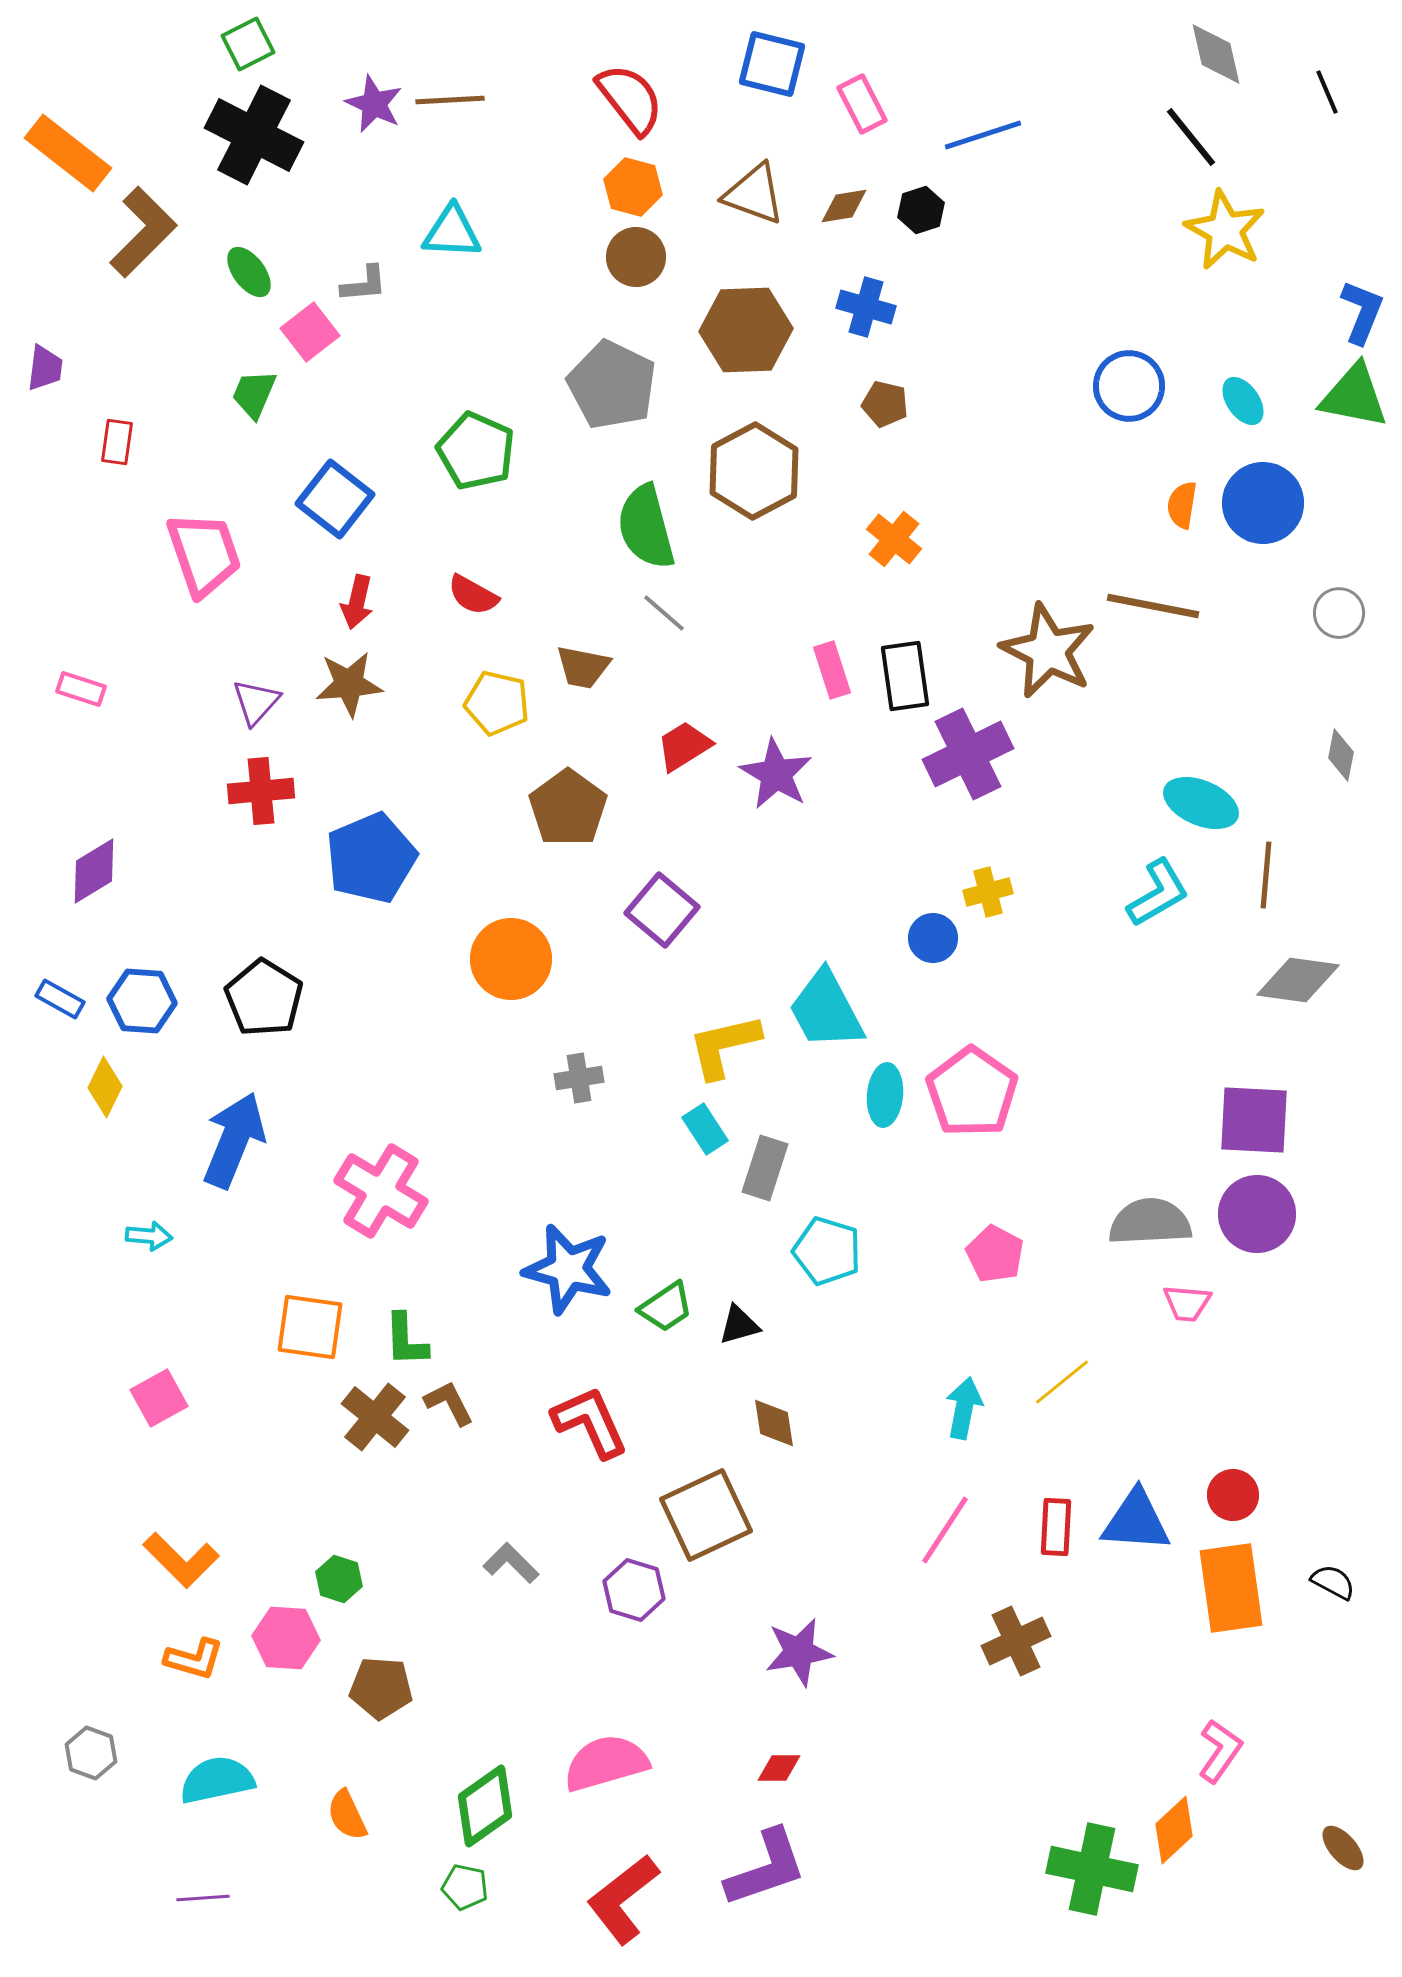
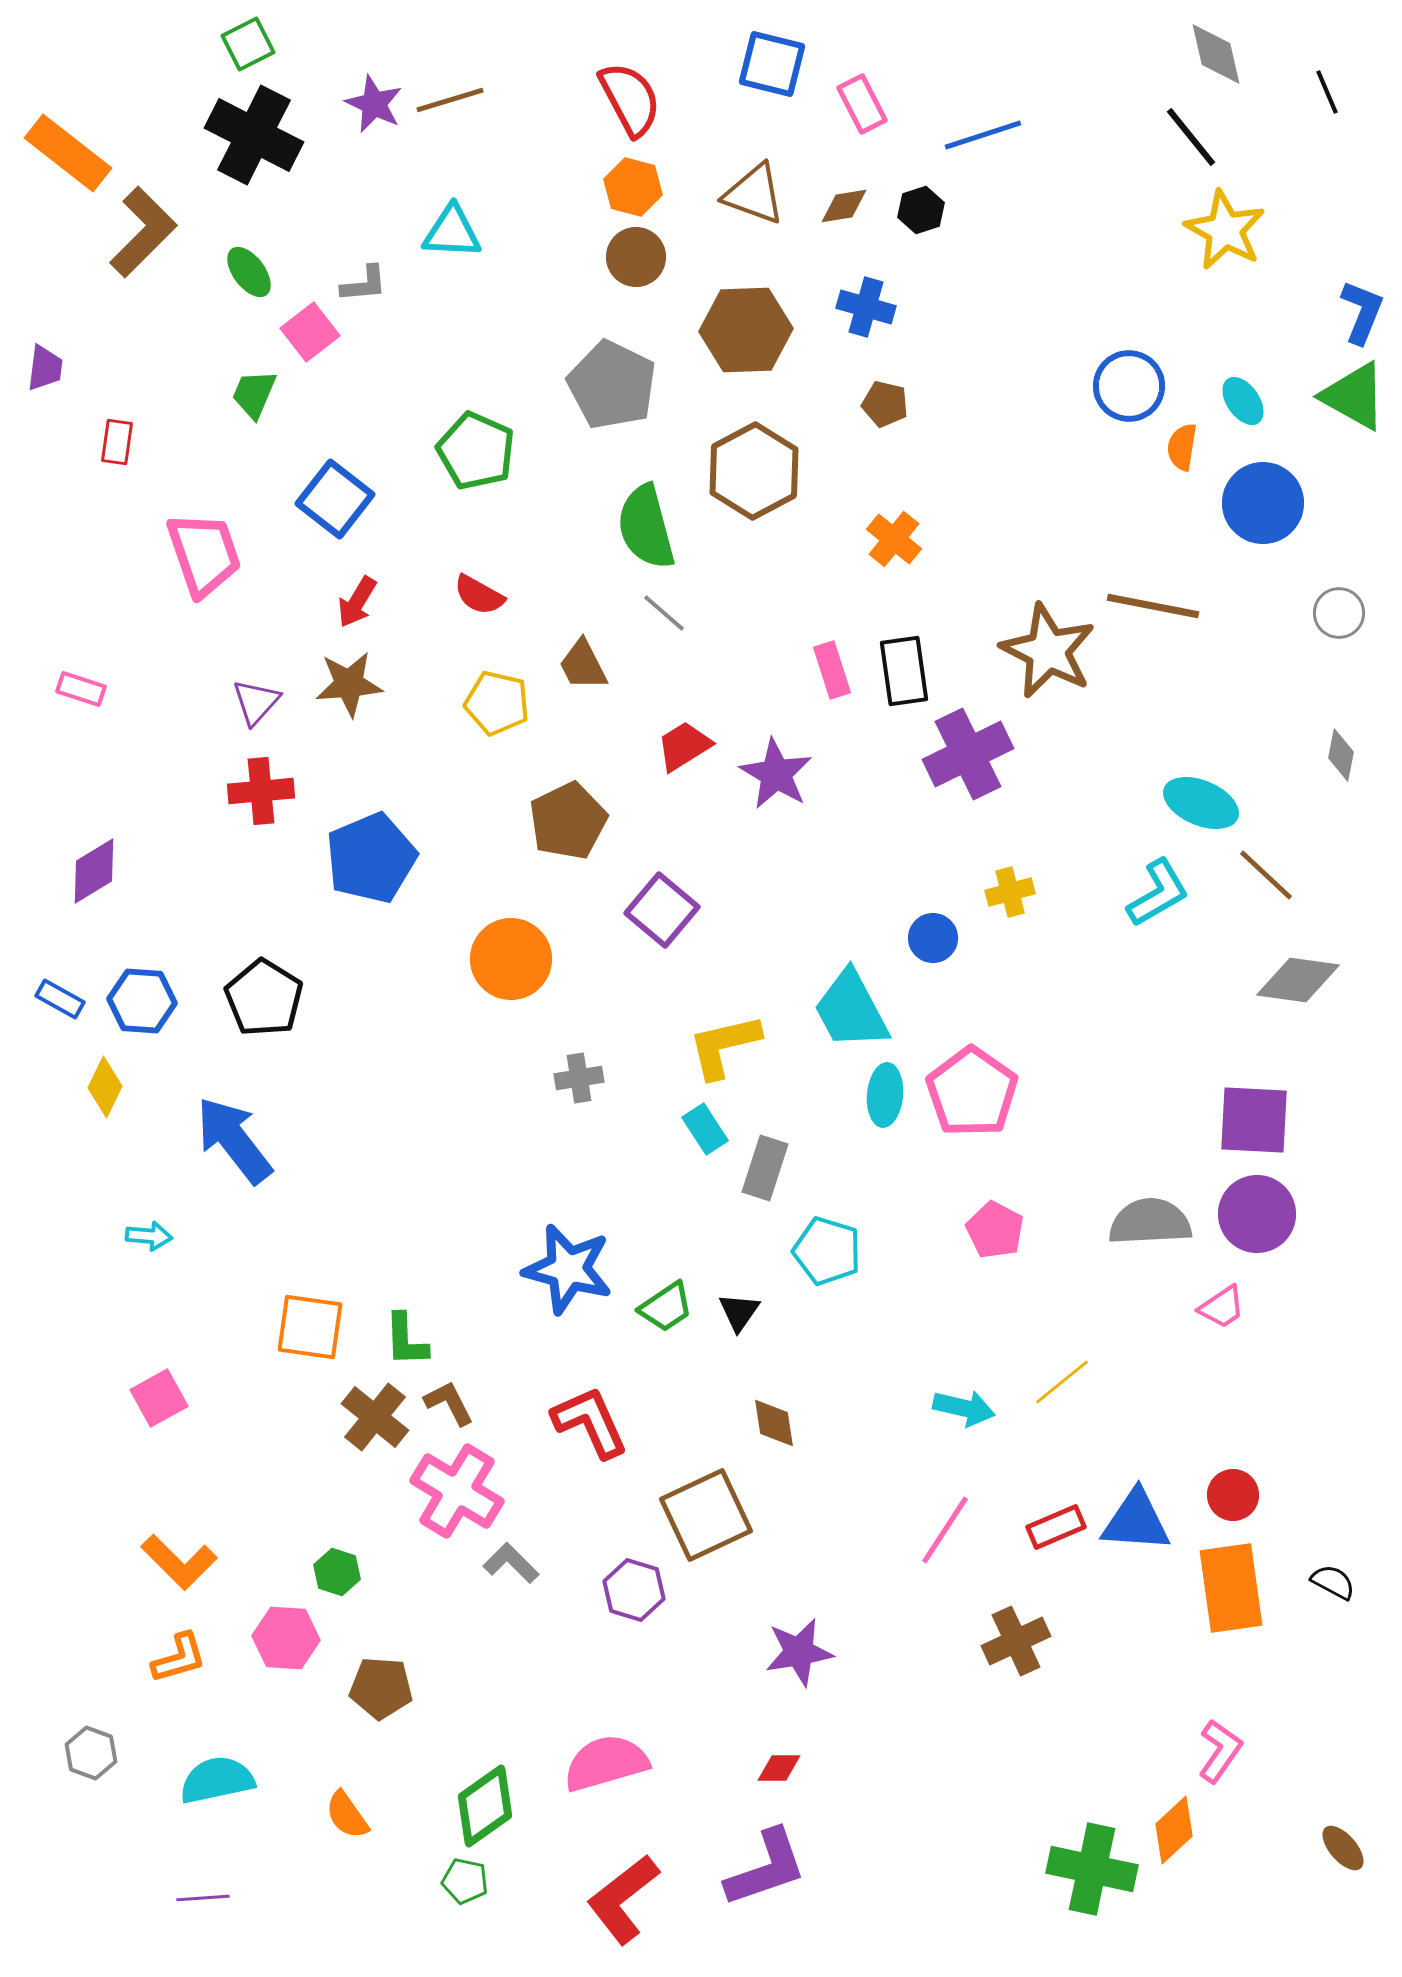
red semicircle at (630, 99): rotated 10 degrees clockwise
brown line at (450, 100): rotated 14 degrees counterclockwise
green triangle at (1354, 396): rotated 18 degrees clockwise
orange semicircle at (1182, 505): moved 58 px up
red semicircle at (473, 595): moved 6 px right
red arrow at (357, 602): rotated 18 degrees clockwise
brown trapezoid at (583, 667): moved 2 px up; rotated 52 degrees clockwise
black rectangle at (905, 676): moved 1 px left, 5 px up
brown pentagon at (568, 808): moved 13 px down; rotated 10 degrees clockwise
brown line at (1266, 875): rotated 52 degrees counterclockwise
yellow cross at (988, 892): moved 22 px right
cyan trapezoid at (826, 1010): moved 25 px right
blue arrow at (234, 1140): rotated 60 degrees counterclockwise
pink cross at (381, 1191): moved 76 px right, 300 px down
pink pentagon at (995, 1254): moved 24 px up
pink trapezoid at (1187, 1303): moved 35 px right, 4 px down; rotated 39 degrees counterclockwise
black triangle at (739, 1325): moved 13 px up; rotated 39 degrees counterclockwise
cyan arrow at (964, 1408): rotated 92 degrees clockwise
red rectangle at (1056, 1527): rotated 64 degrees clockwise
orange L-shape at (181, 1560): moved 2 px left, 2 px down
green hexagon at (339, 1579): moved 2 px left, 7 px up
orange L-shape at (194, 1659): moved 15 px left, 1 px up; rotated 32 degrees counterclockwise
orange semicircle at (347, 1815): rotated 10 degrees counterclockwise
green pentagon at (465, 1887): moved 6 px up
